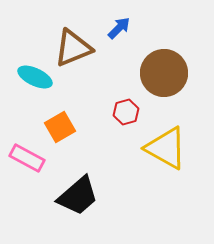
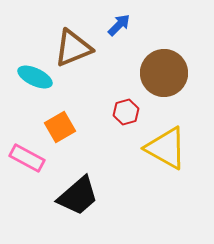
blue arrow: moved 3 px up
